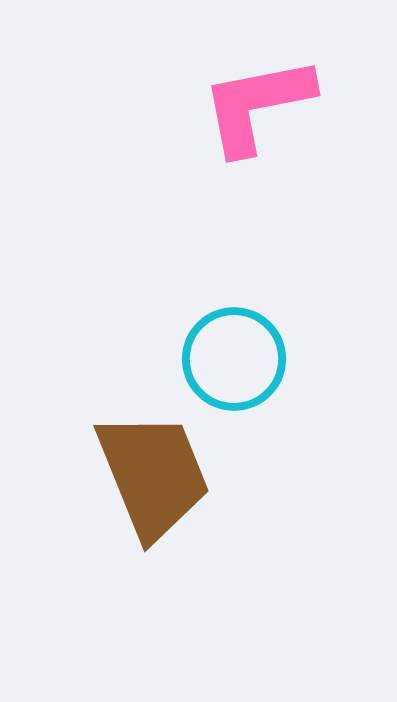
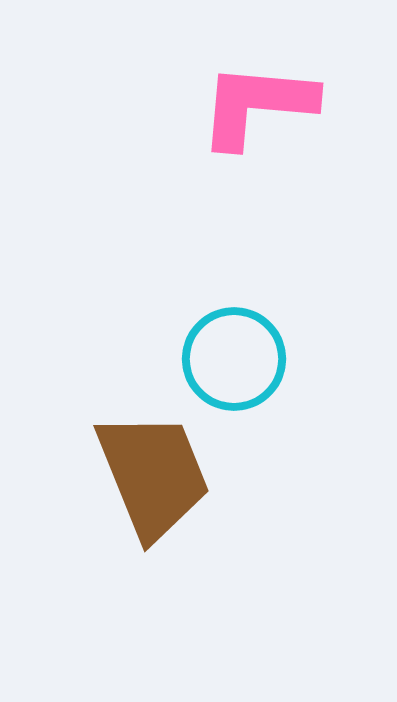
pink L-shape: rotated 16 degrees clockwise
